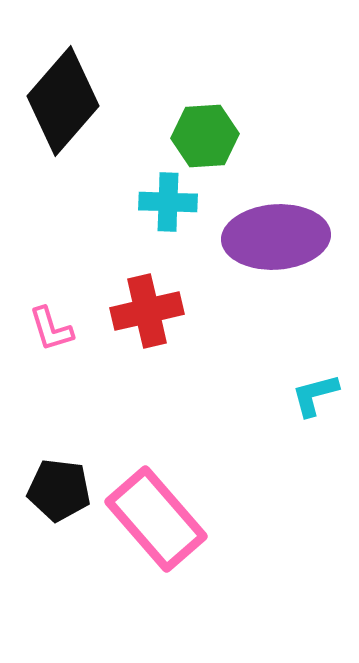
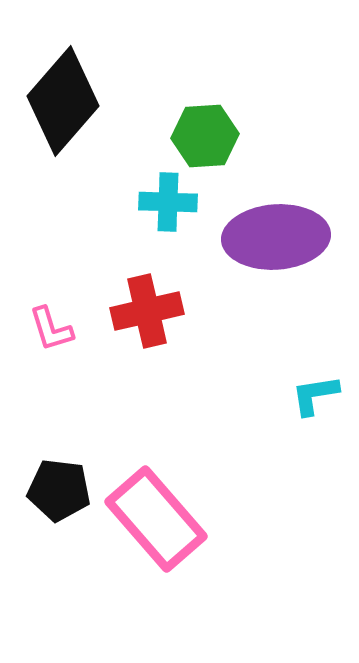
cyan L-shape: rotated 6 degrees clockwise
